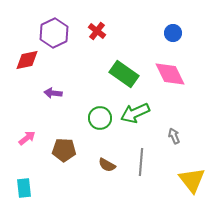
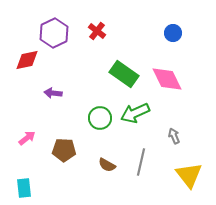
pink diamond: moved 3 px left, 5 px down
gray line: rotated 8 degrees clockwise
yellow triangle: moved 3 px left, 5 px up
